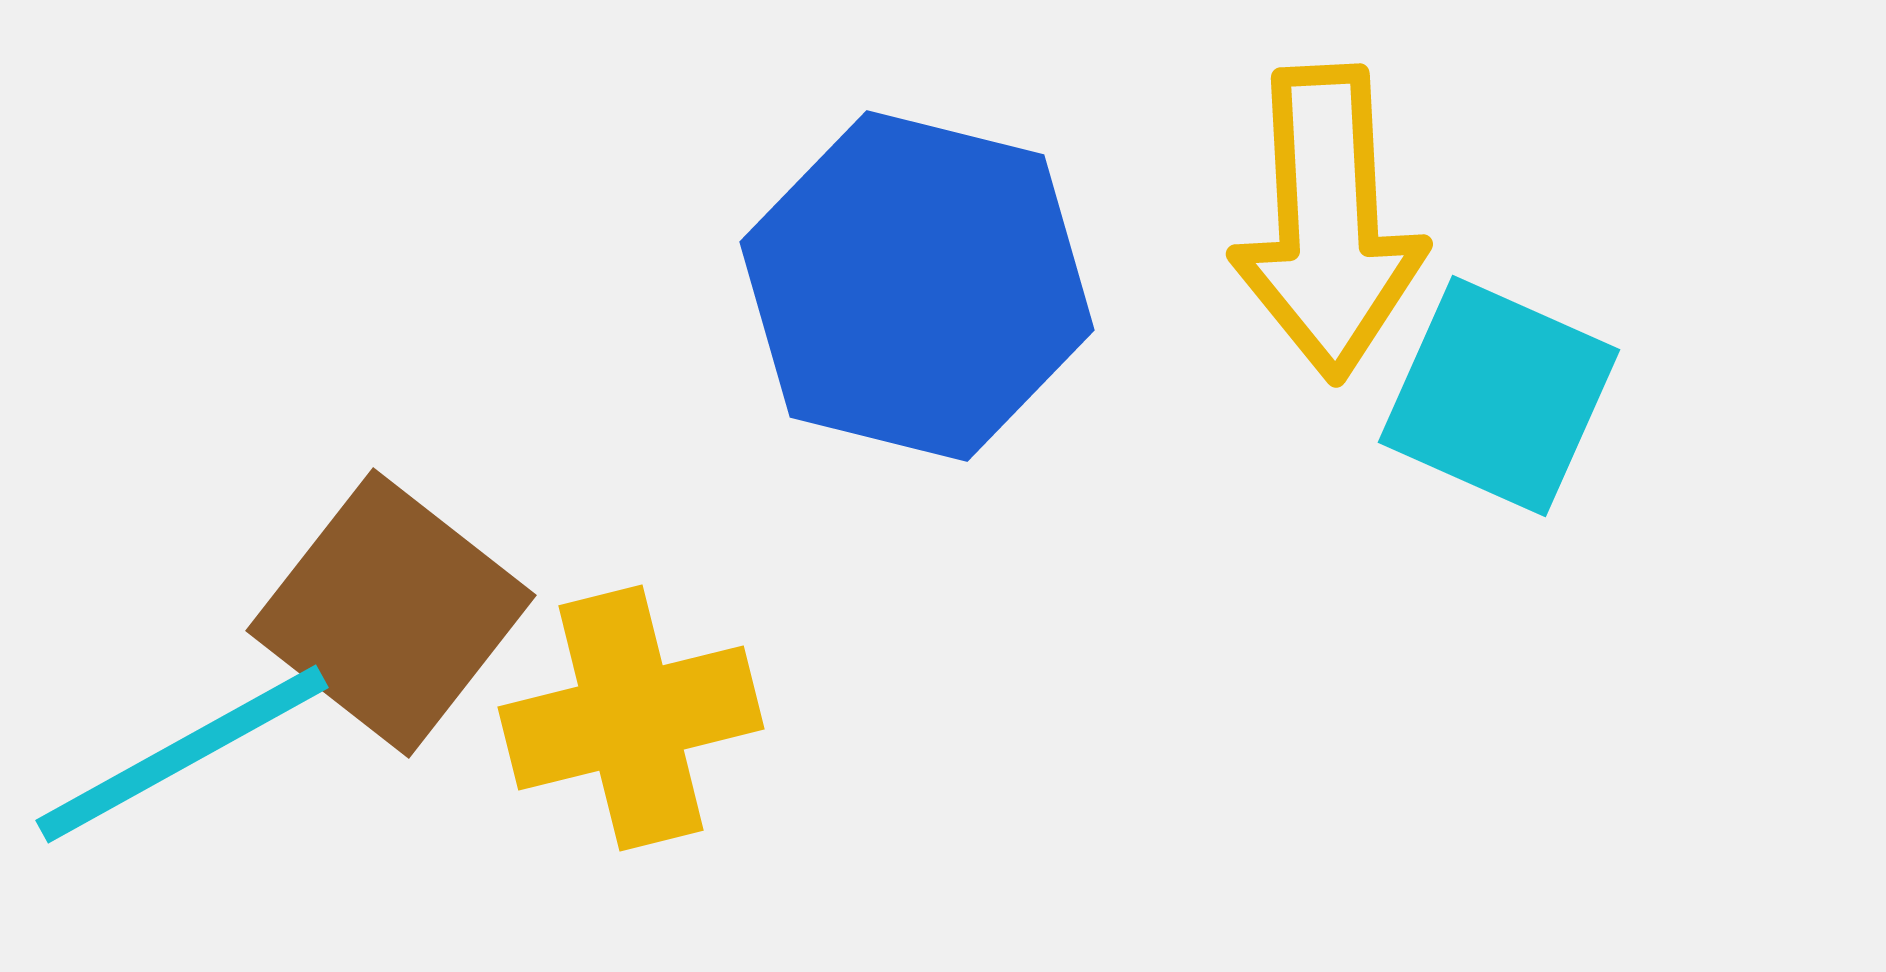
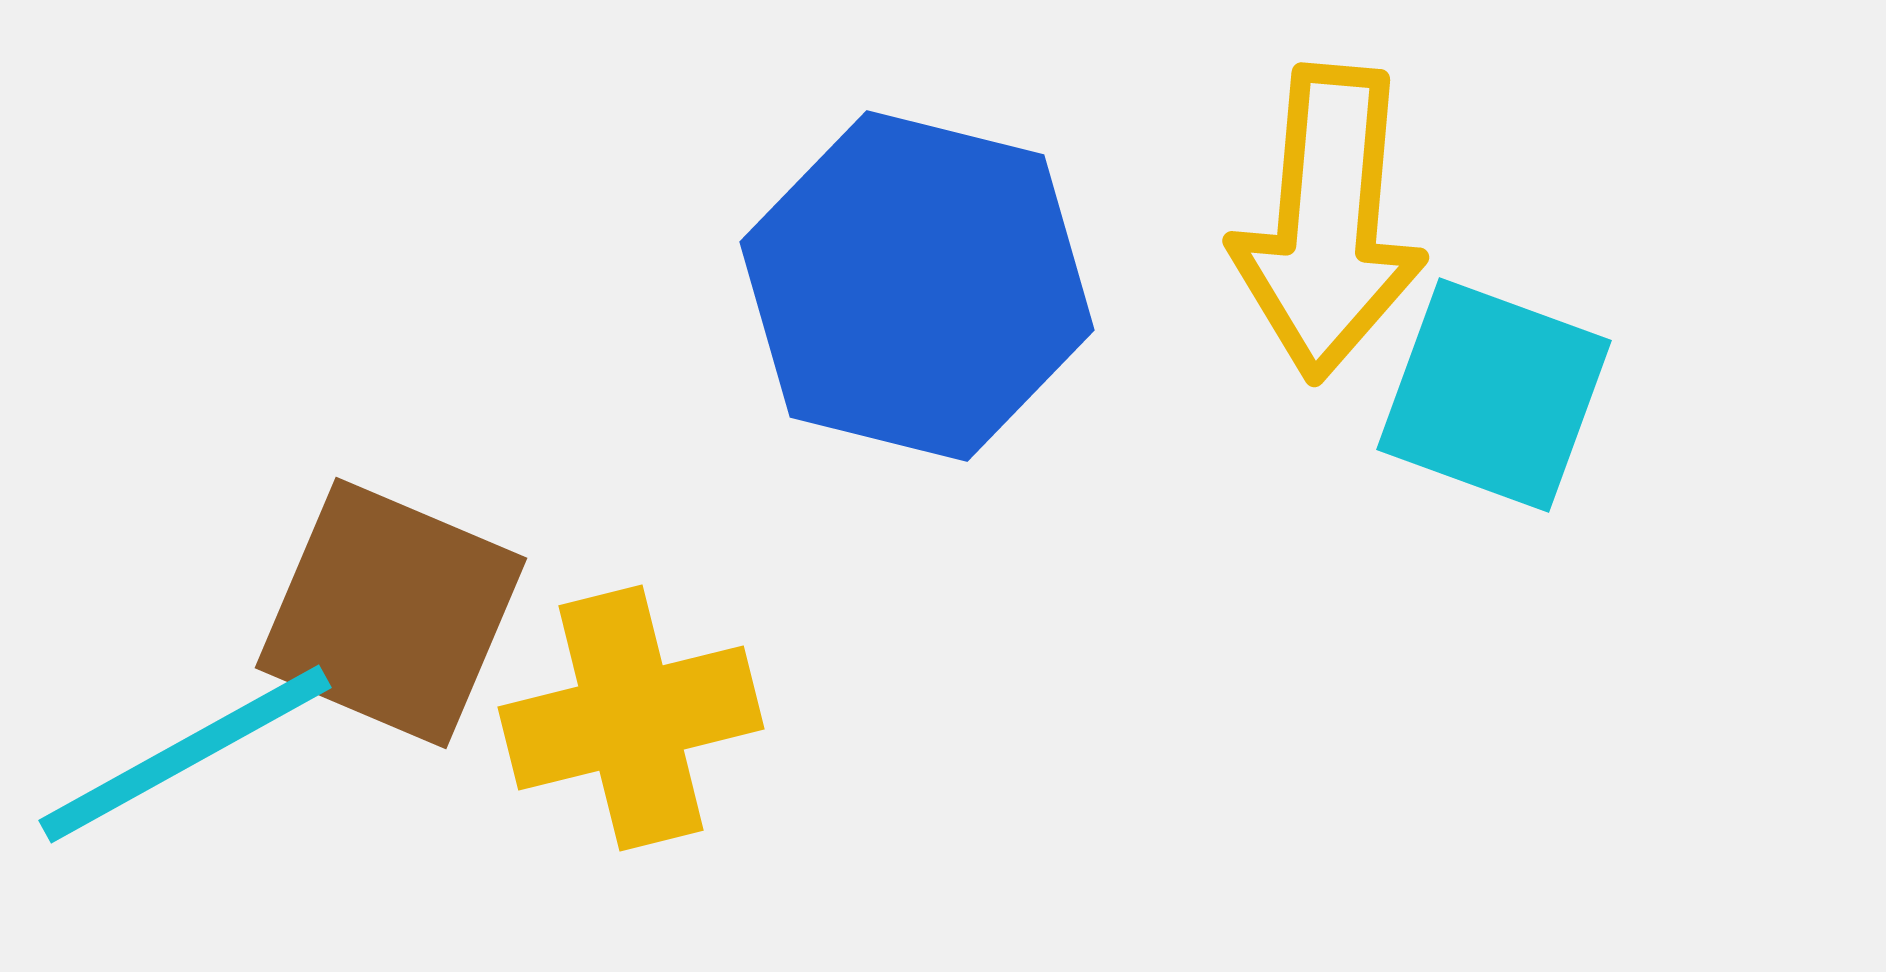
yellow arrow: rotated 8 degrees clockwise
cyan square: moved 5 px left, 1 px up; rotated 4 degrees counterclockwise
brown square: rotated 15 degrees counterclockwise
cyan line: moved 3 px right
